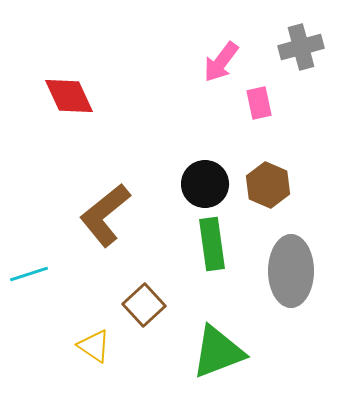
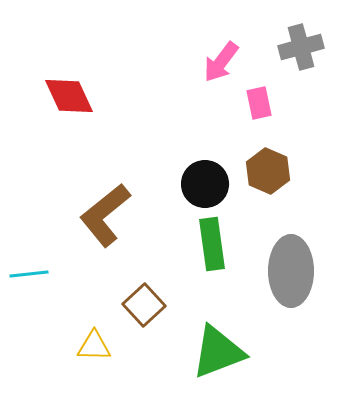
brown hexagon: moved 14 px up
cyan line: rotated 12 degrees clockwise
yellow triangle: rotated 33 degrees counterclockwise
